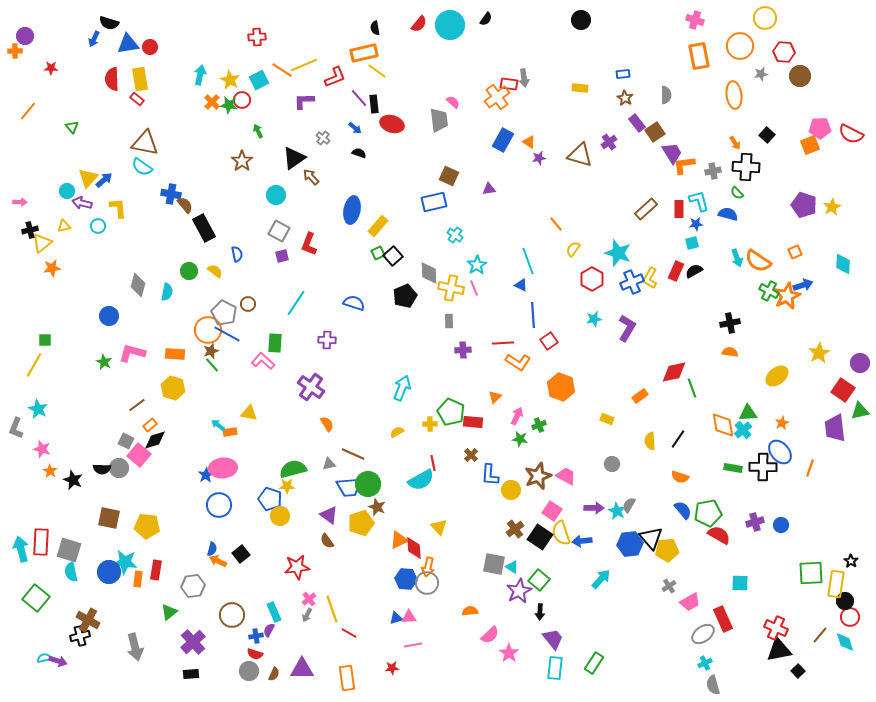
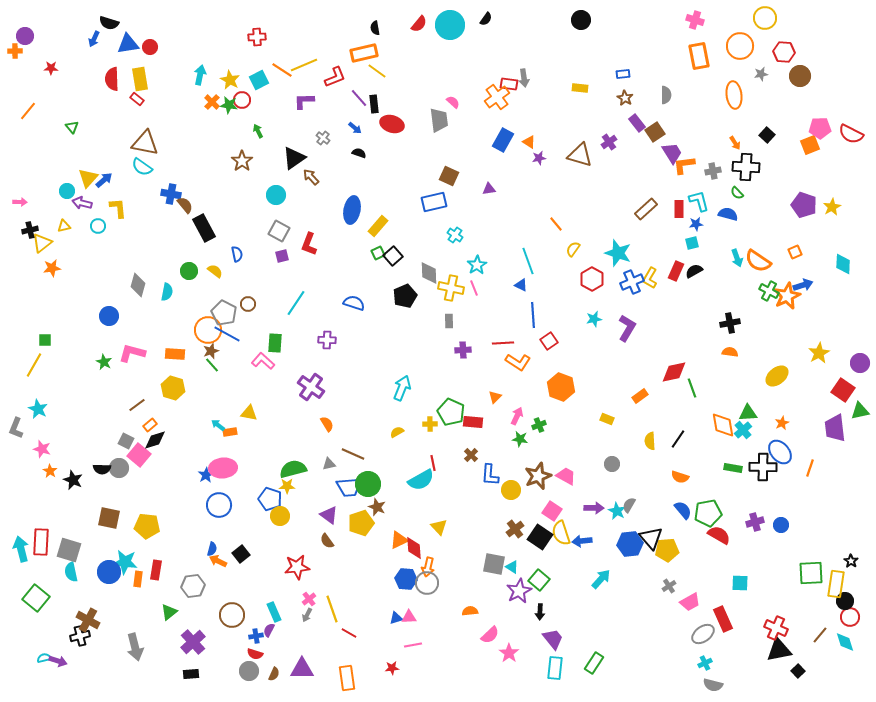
gray semicircle at (713, 685): rotated 60 degrees counterclockwise
